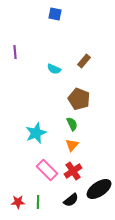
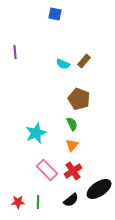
cyan semicircle: moved 9 px right, 5 px up
